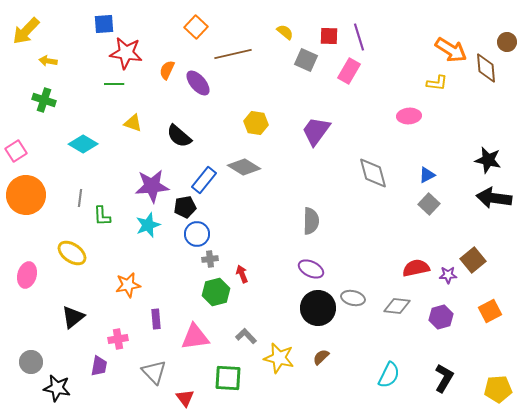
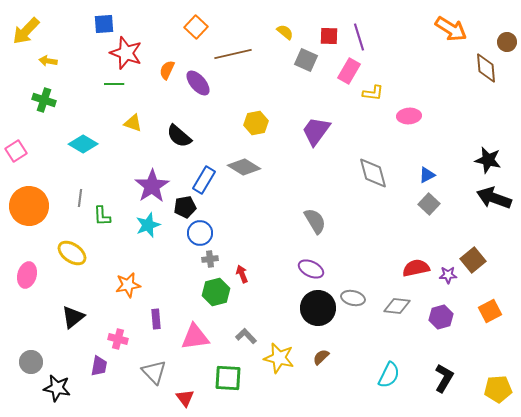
orange arrow at (451, 50): moved 21 px up
red star at (126, 53): rotated 12 degrees clockwise
yellow L-shape at (437, 83): moved 64 px left, 10 px down
yellow hexagon at (256, 123): rotated 20 degrees counterclockwise
blue rectangle at (204, 180): rotated 8 degrees counterclockwise
purple star at (152, 186): rotated 28 degrees counterclockwise
orange circle at (26, 195): moved 3 px right, 11 px down
black arrow at (494, 198): rotated 12 degrees clockwise
gray semicircle at (311, 221): moved 4 px right; rotated 32 degrees counterclockwise
blue circle at (197, 234): moved 3 px right, 1 px up
pink cross at (118, 339): rotated 24 degrees clockwise
